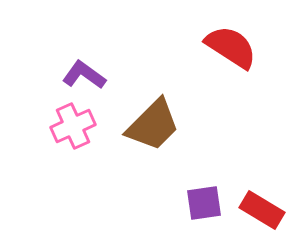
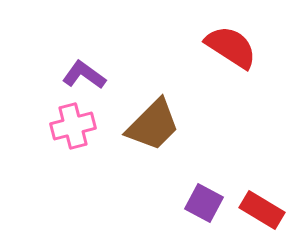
pink cross: rotated 9 degrees clockwise
purple square: rotated 36 degrees clockwise
